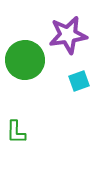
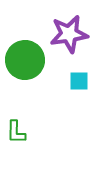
purple star: moved 1 px right, 1 px up
cyan square: rotated 20 degrees clockwise
